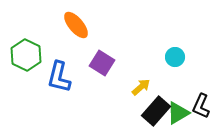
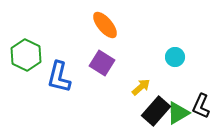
orange ellipse: moved 29 px right
